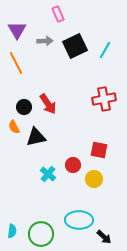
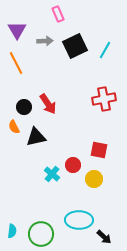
cyan cross: moved 4 px right
